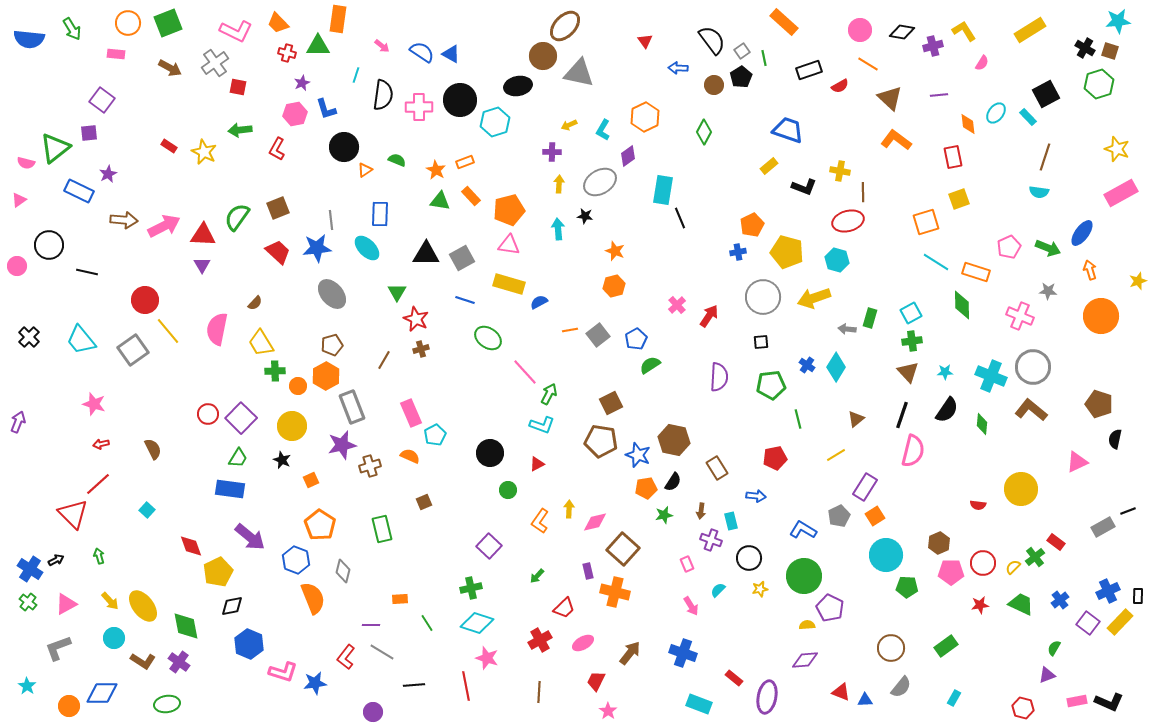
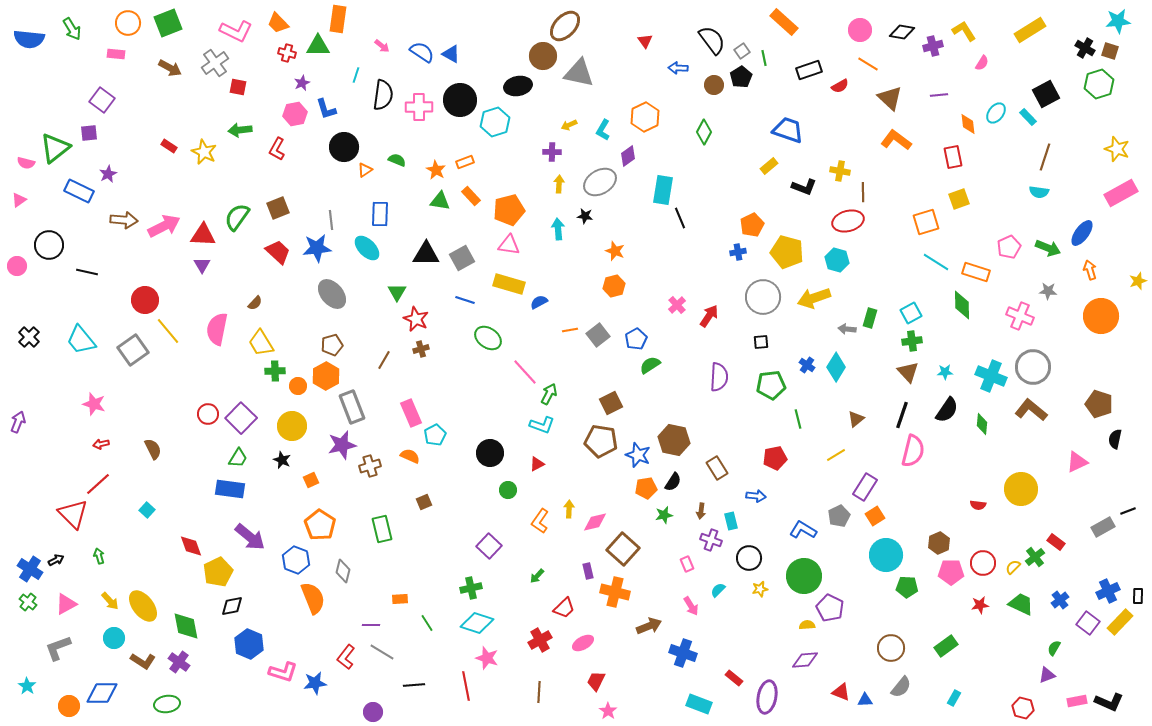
brown arrow at (630, 653): moved 19 px right, 27 px up; rotated 30 degrees clockwise
